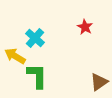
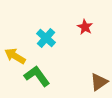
cyan cross: moved 11 px right
green L-shape: rotated 36 degrees counterclockwise
